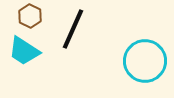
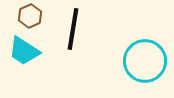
brown hexagon: rotated 10 degrees clockwise
black line: rotated 15 degrees counterclockwise
